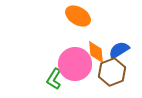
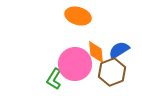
orange ellipse: rotated 15 degrees counterclockwise
